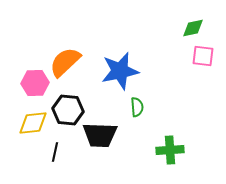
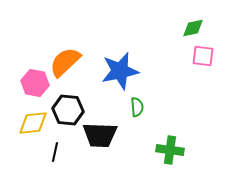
pink hexagon: rotated 12 degrees clockwise
green cross: rotated 12 degrees clockwise
